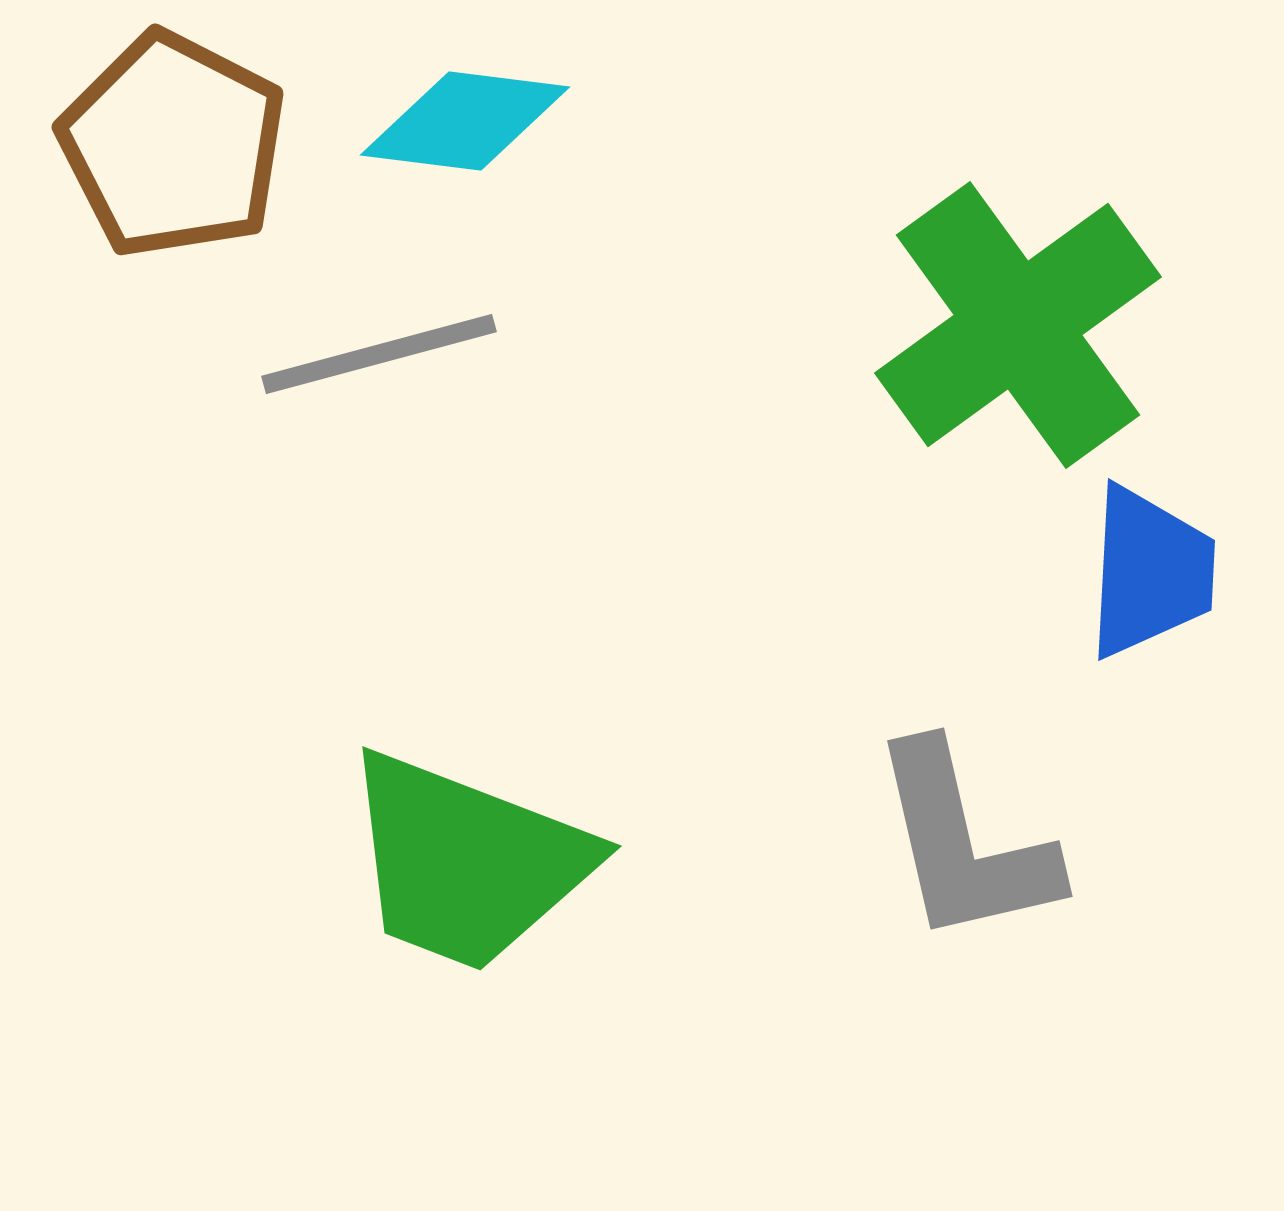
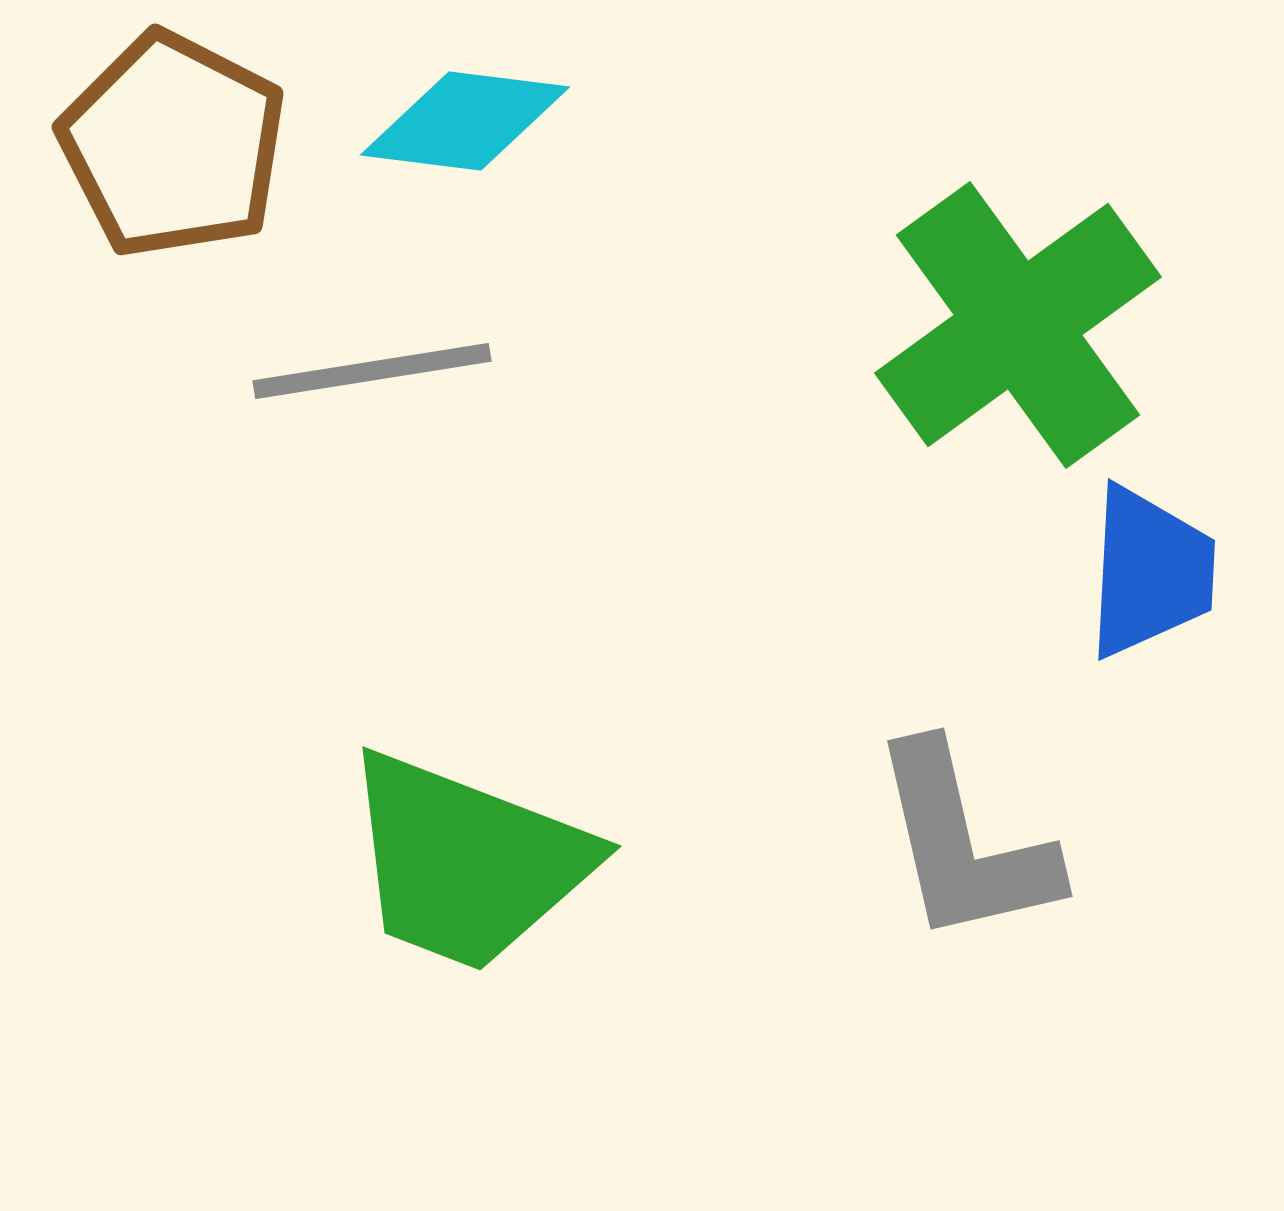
gray line: moved 7 px left, 17 px down; rotated 6 degrees clockwise
